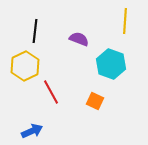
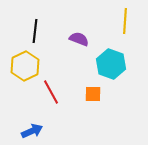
orange square: moved 2 px left, 7 px up; rotated 24 degrees counterclockwise
